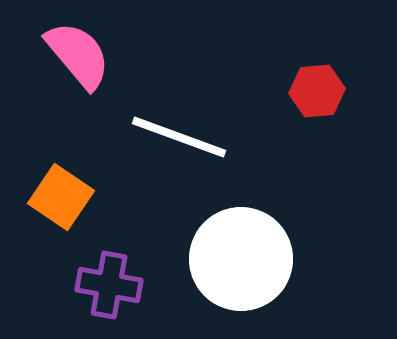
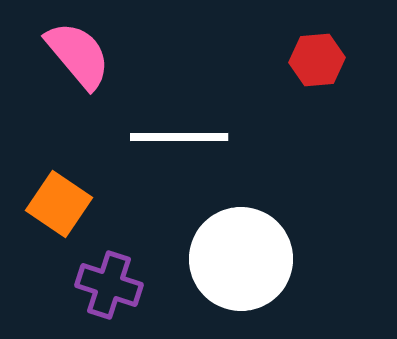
red hexagon: moved 31 px up
white line: rotated 20 degrees counterclockwise
orange square: moved 2 px left, 7 px down
purple cross: rotated 8 degrees clockwise
